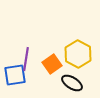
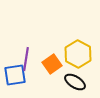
black ellipse: moved 3 px right, 1 px up
